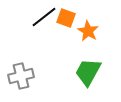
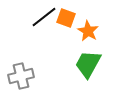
green trapezoid: moved 8 px up
